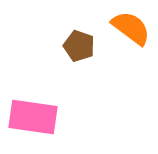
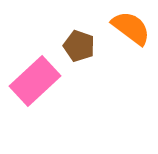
pink rectangle: moved 2 px right, 36 px up; rotated 51 degrees counterclockwise
